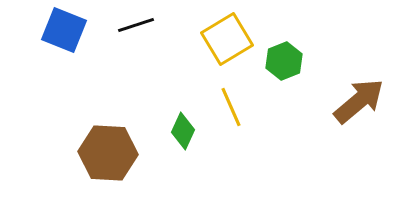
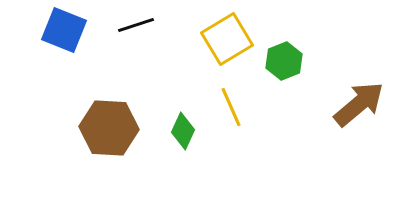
brown arrow: moved 3 px down
brown hexagon: moved 1 px right, 25 px up
